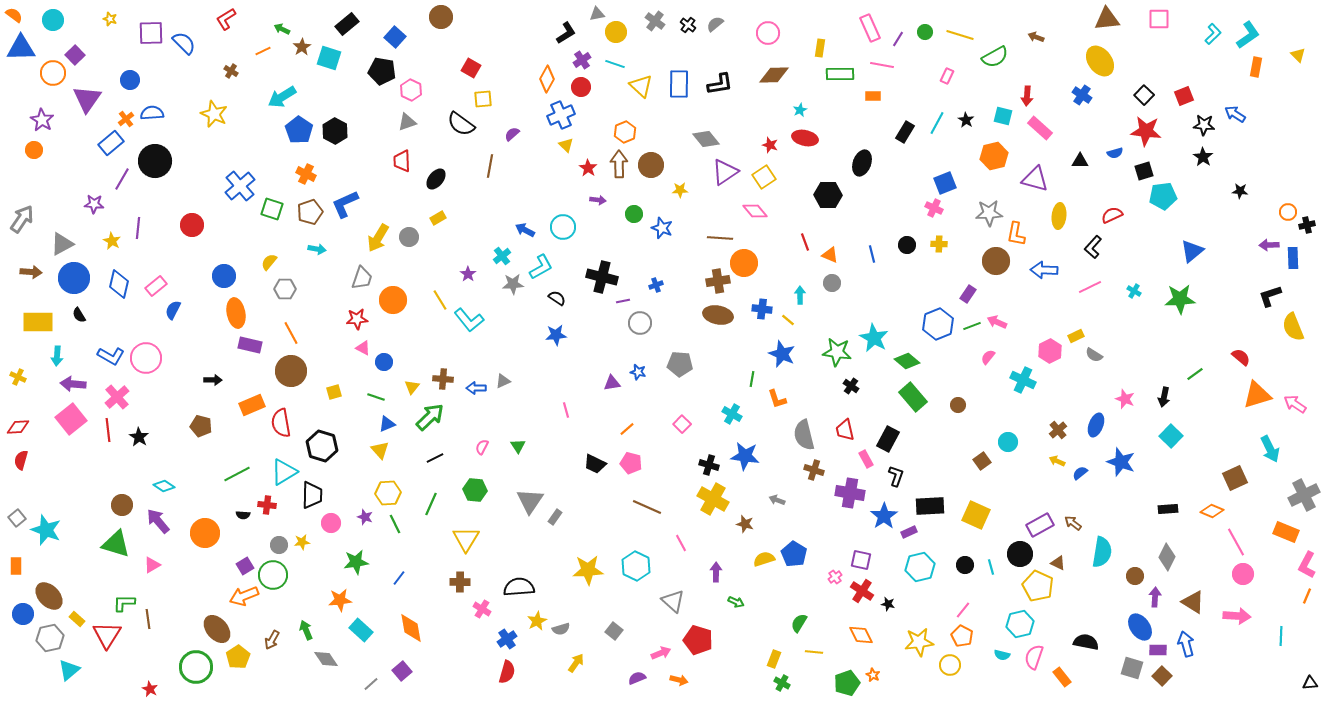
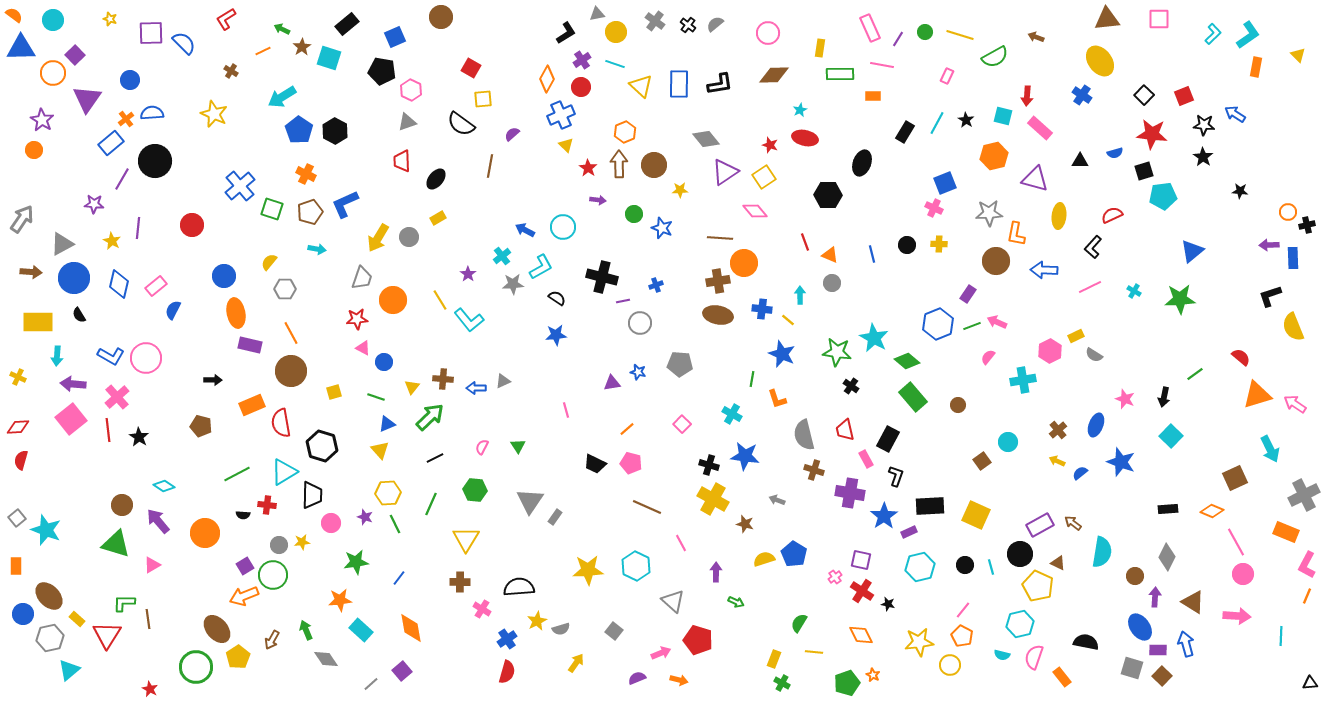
blue square at (395, 37): rotated 25 degrees clockwise
red star at (1146, 131): moved 6 px right, 3 px down
brown circle at (651, 165): moved 3 px right
cyan cross at (1023, 380): rotated 35 degrees counterclockwise
